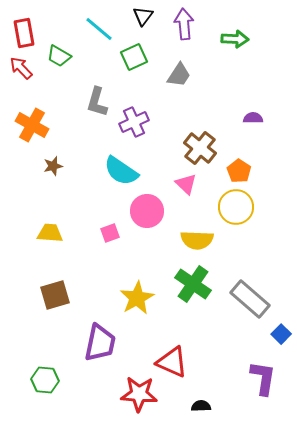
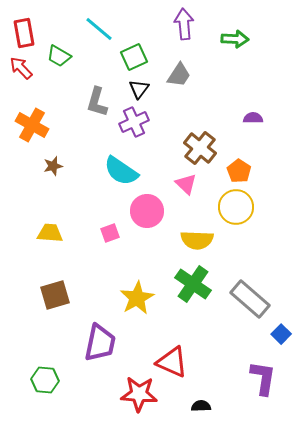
black triangle: moved 4 px left, 73 px down
